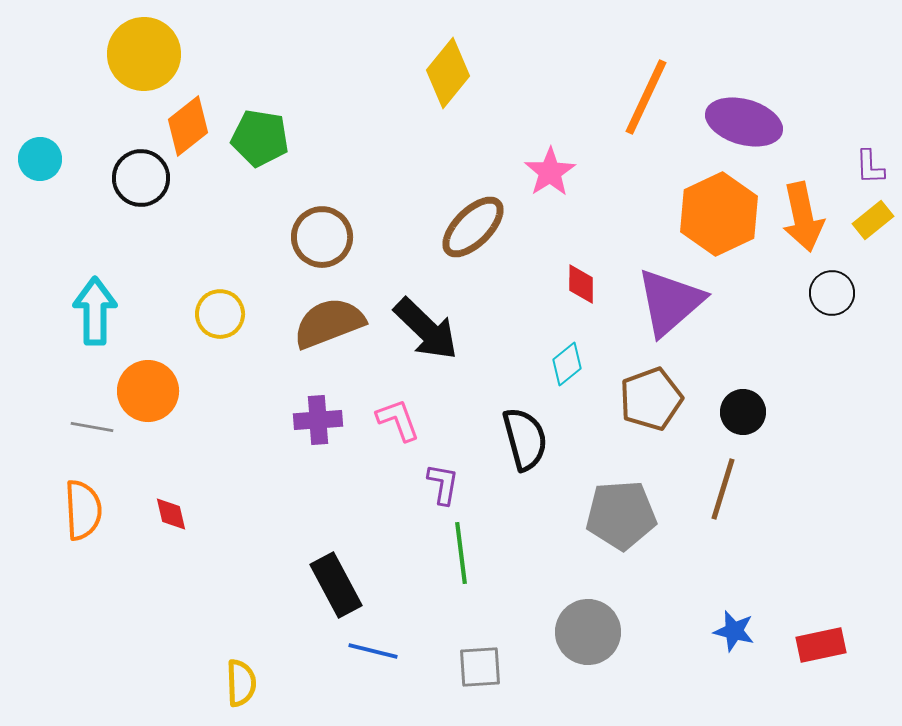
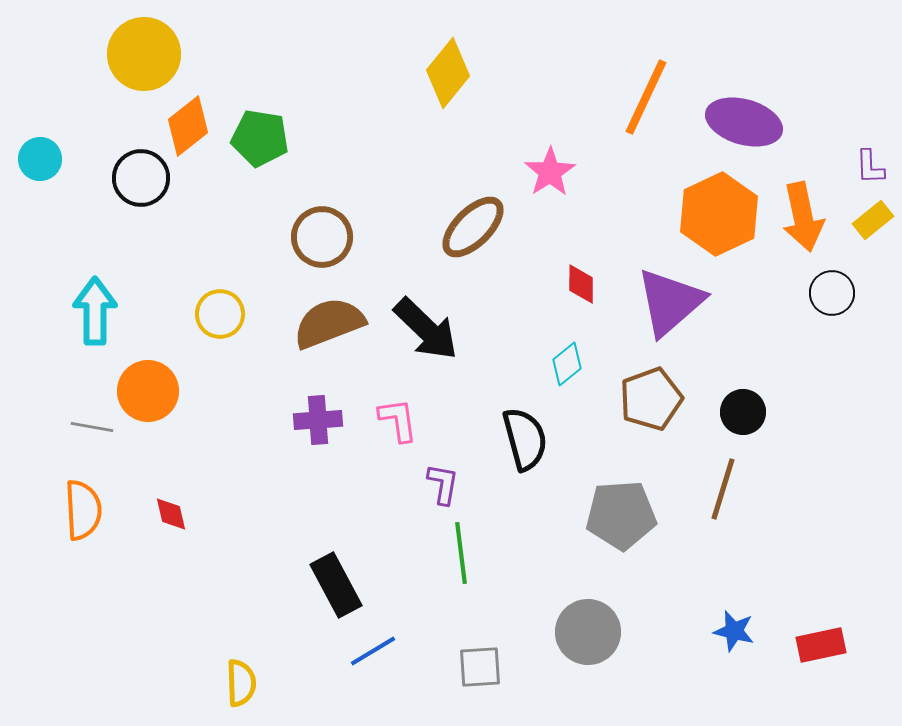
pink L-shape at (398, 420): rotated 12 degrees clockwise
blue line at (373, 651): rotated 45 degrees counterclockwise
